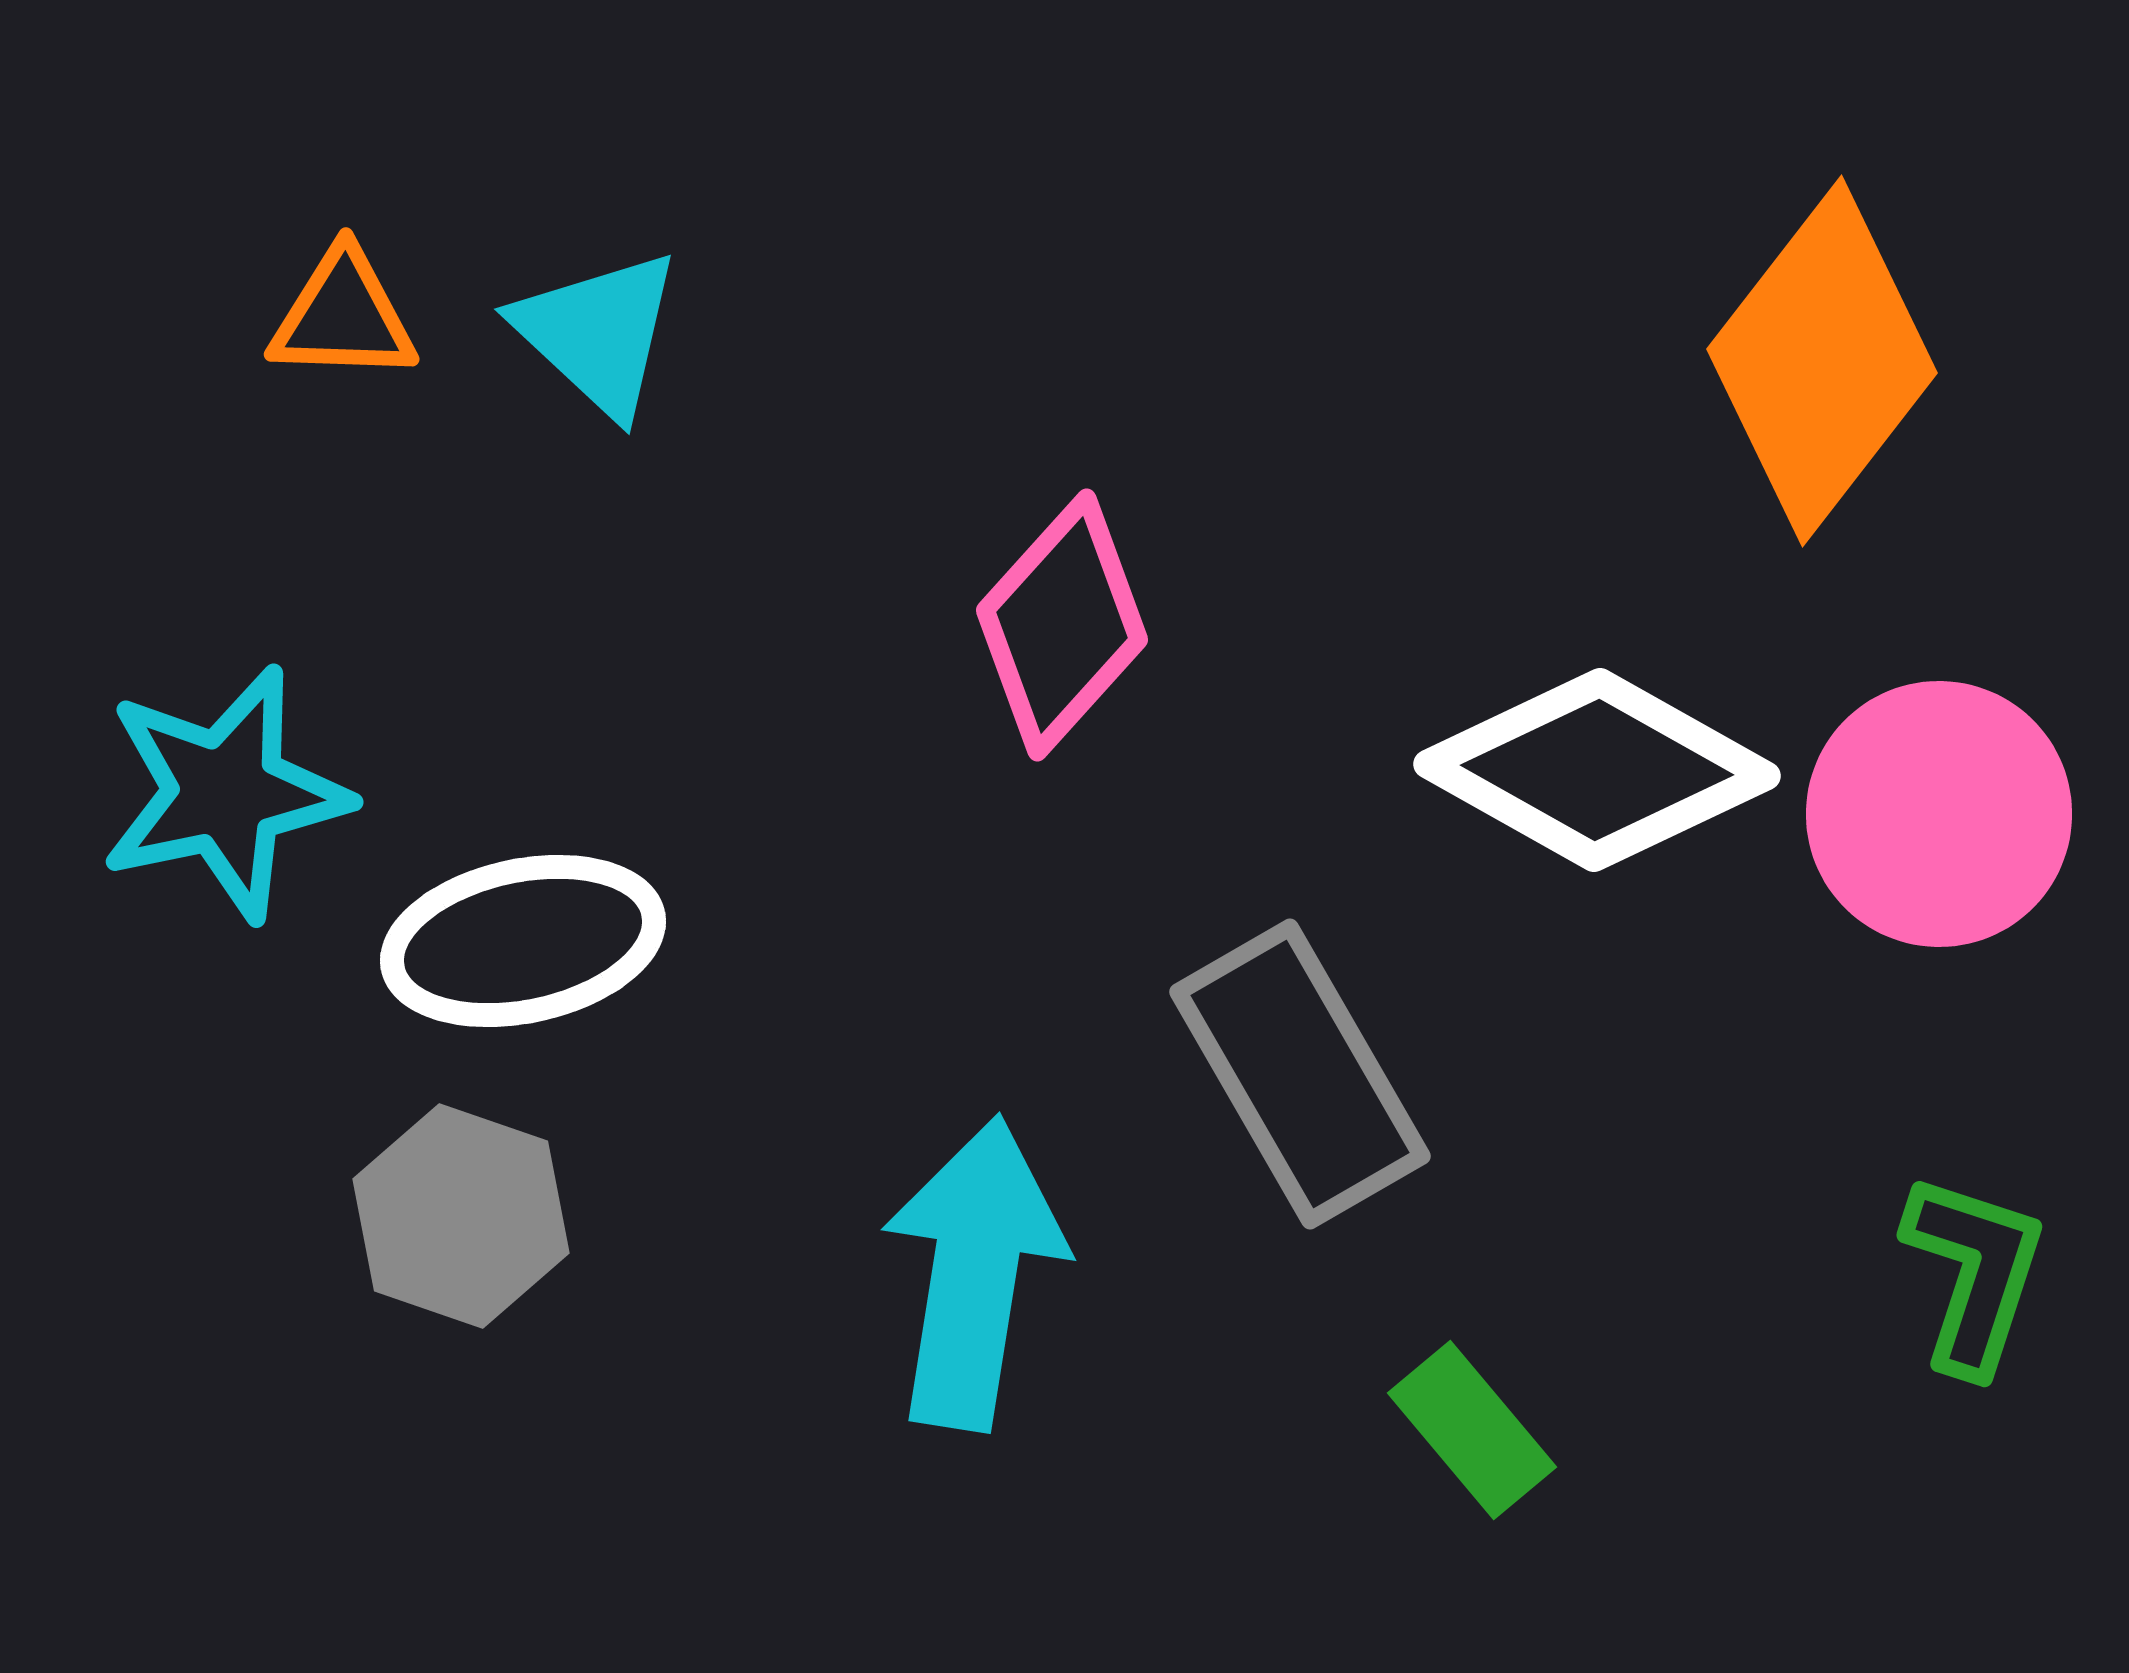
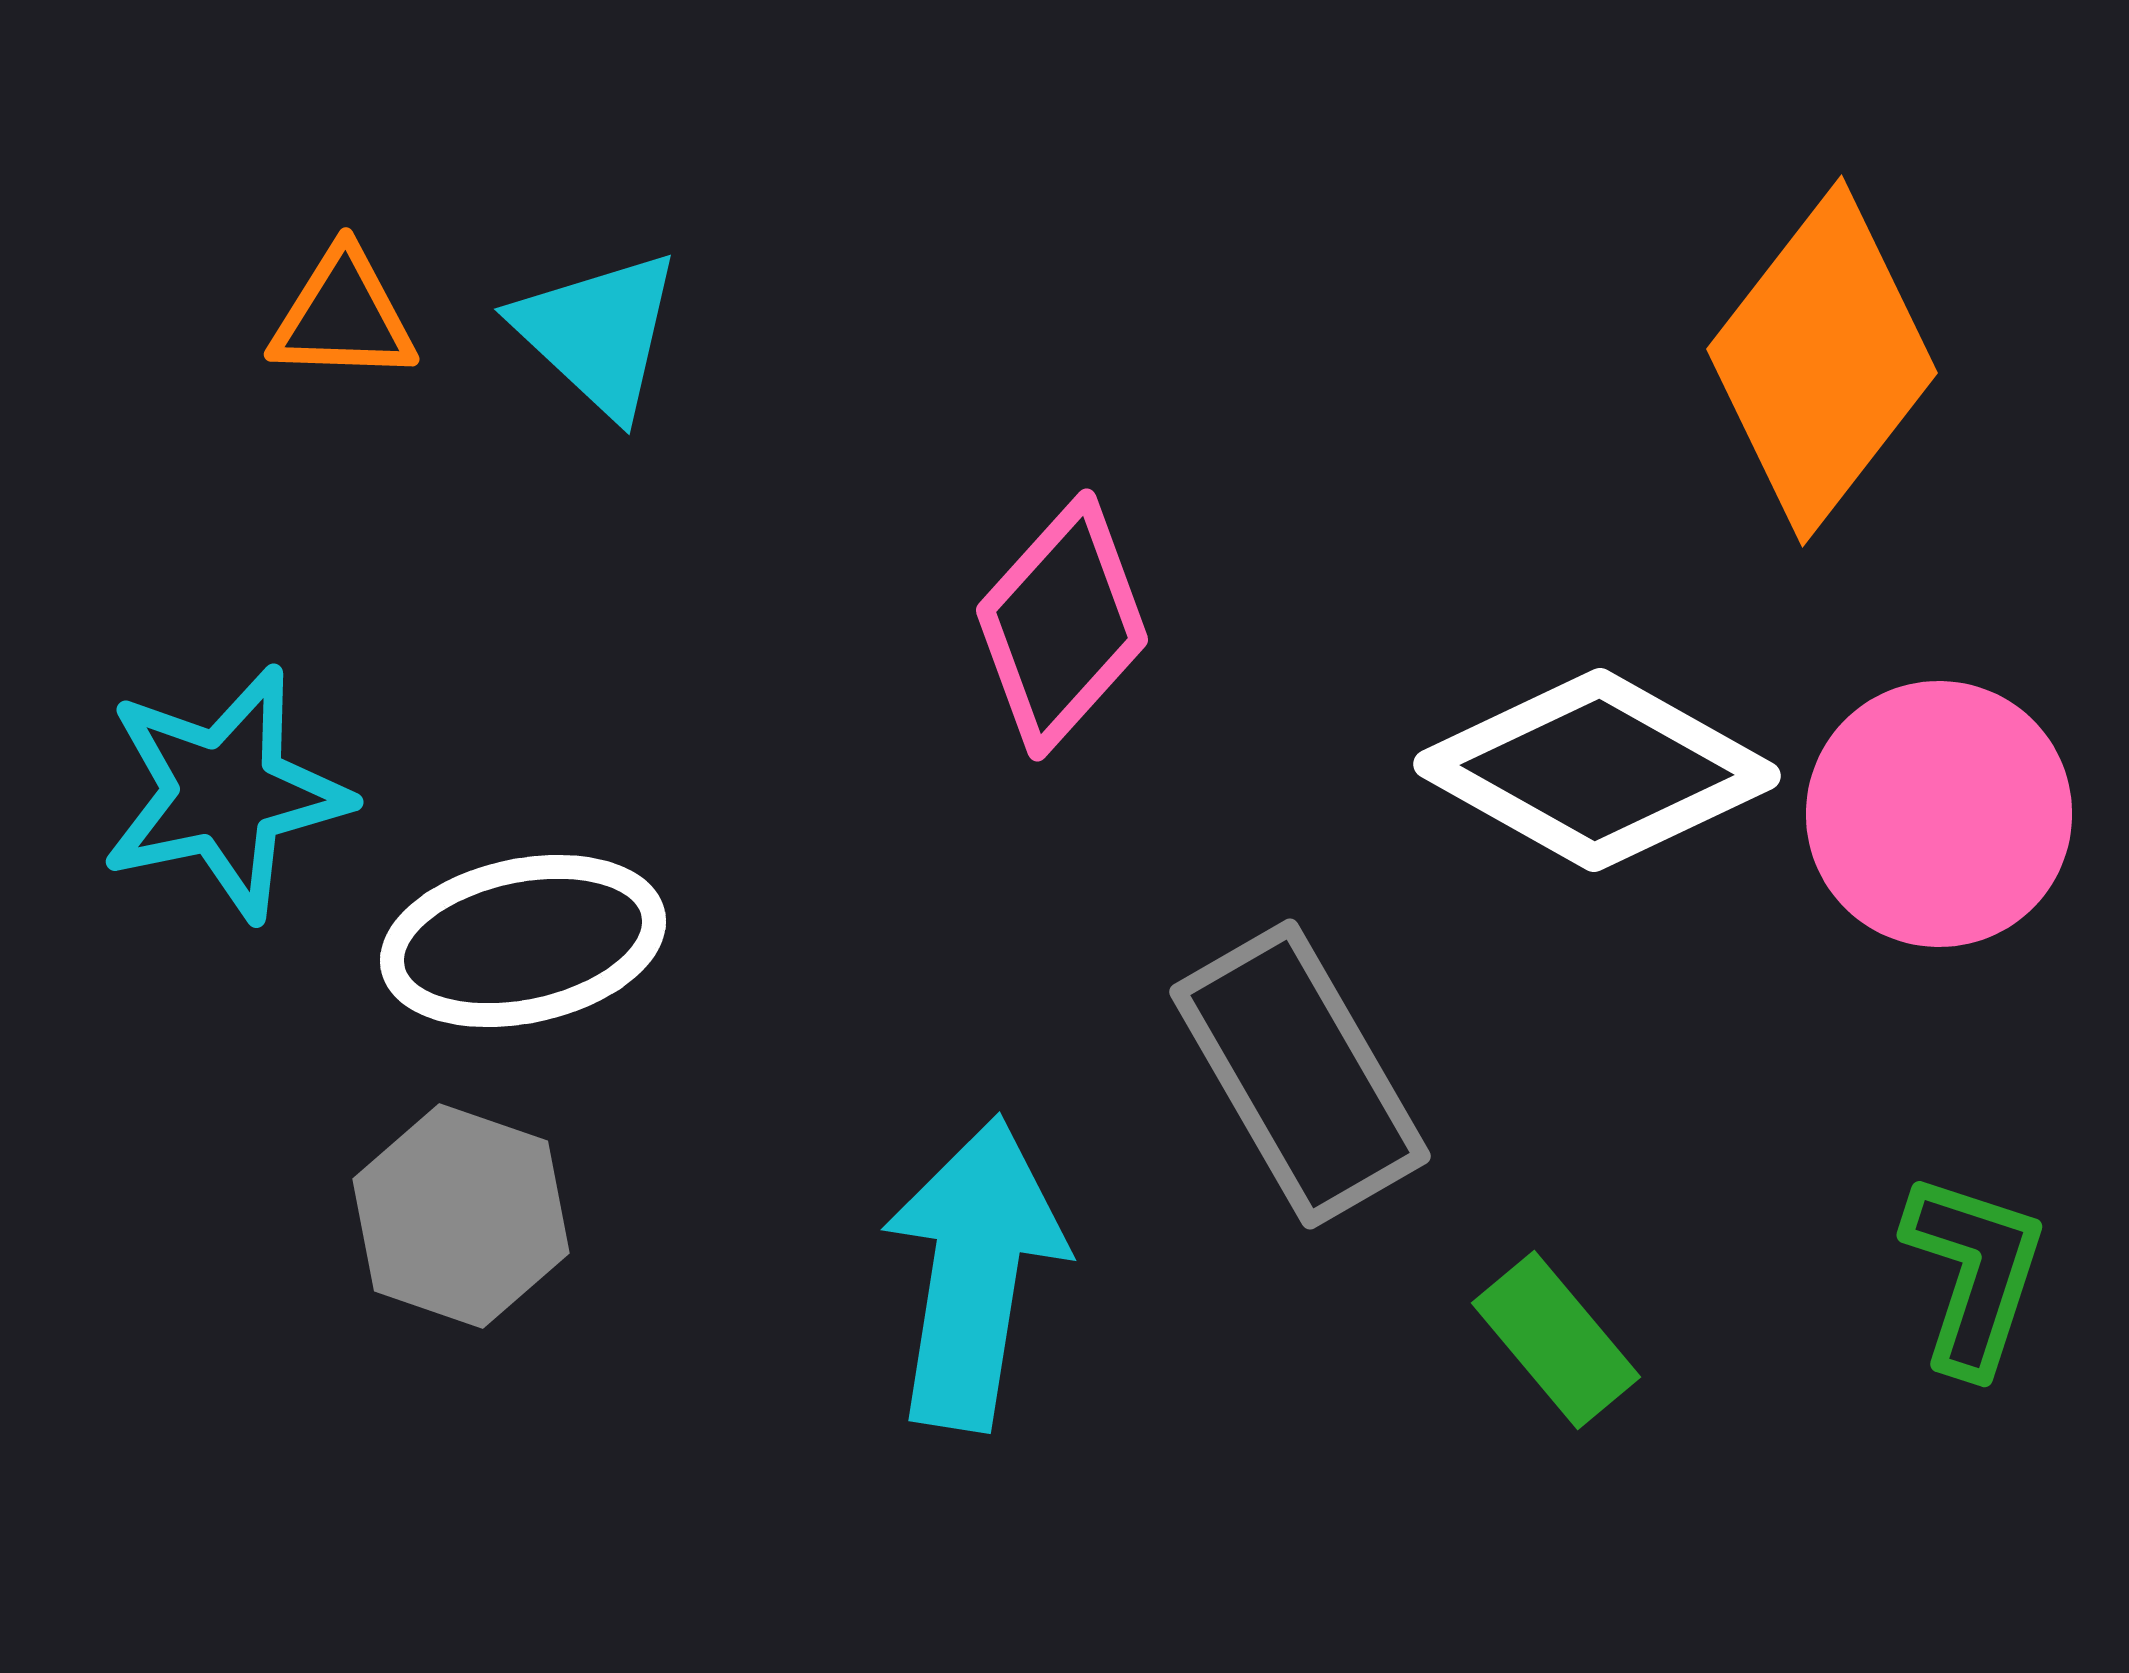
green rectangle: moved 84 px right, 90 px up
